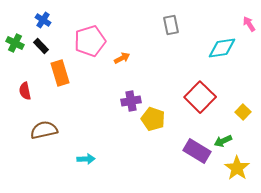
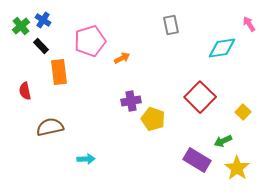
green cross: moved 6 px right, 17 px up; rotated 24 degrees clockwise
orange rectangle: moved 1 px left, 1 px up; rotated 10 degrees clockwise
brown semicircle: moved 6 px right, 3 px up
purple rectangle: moved 9 px down
